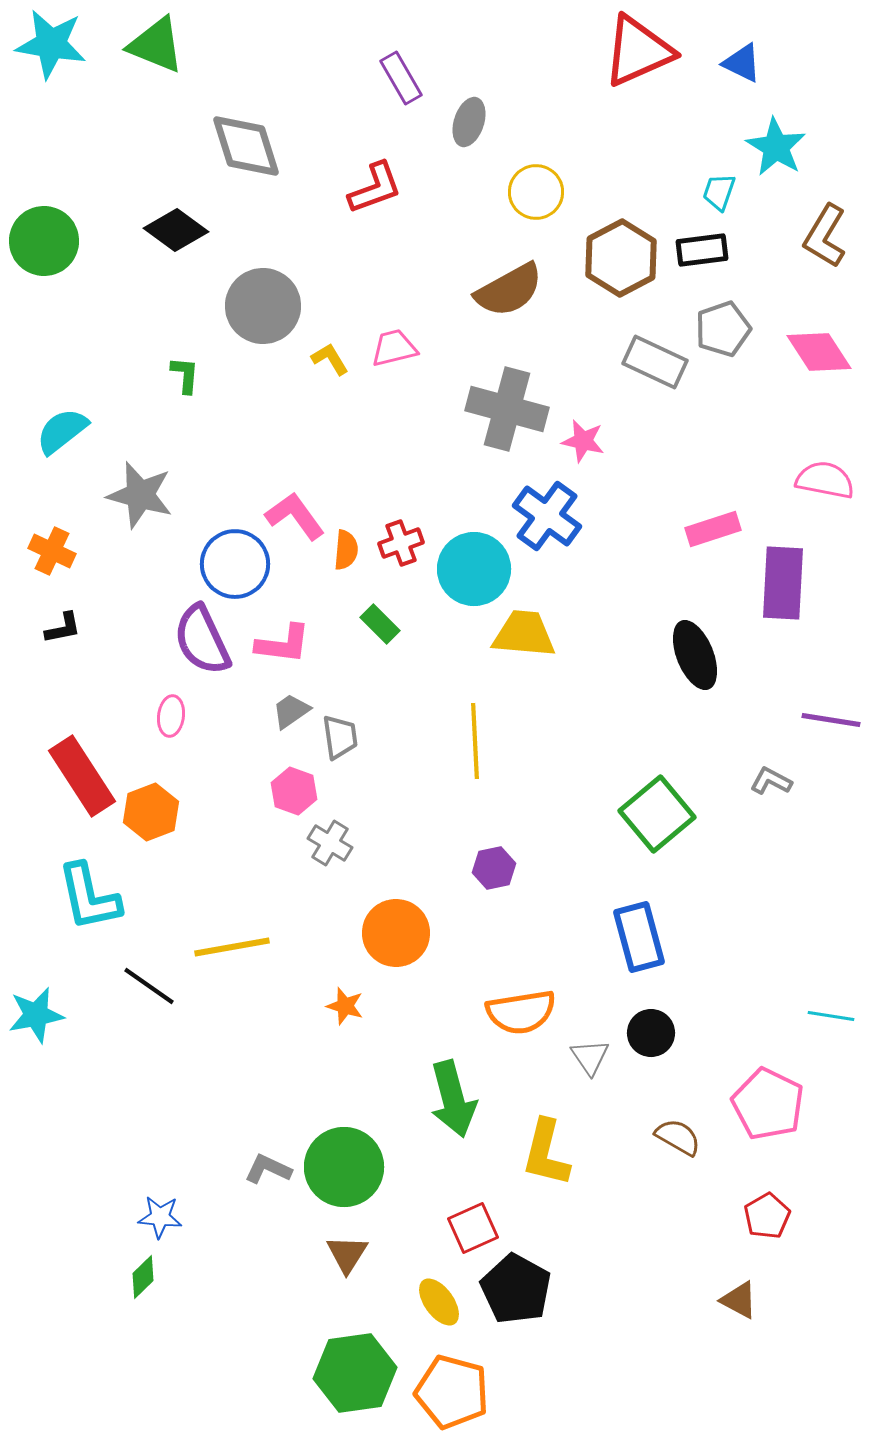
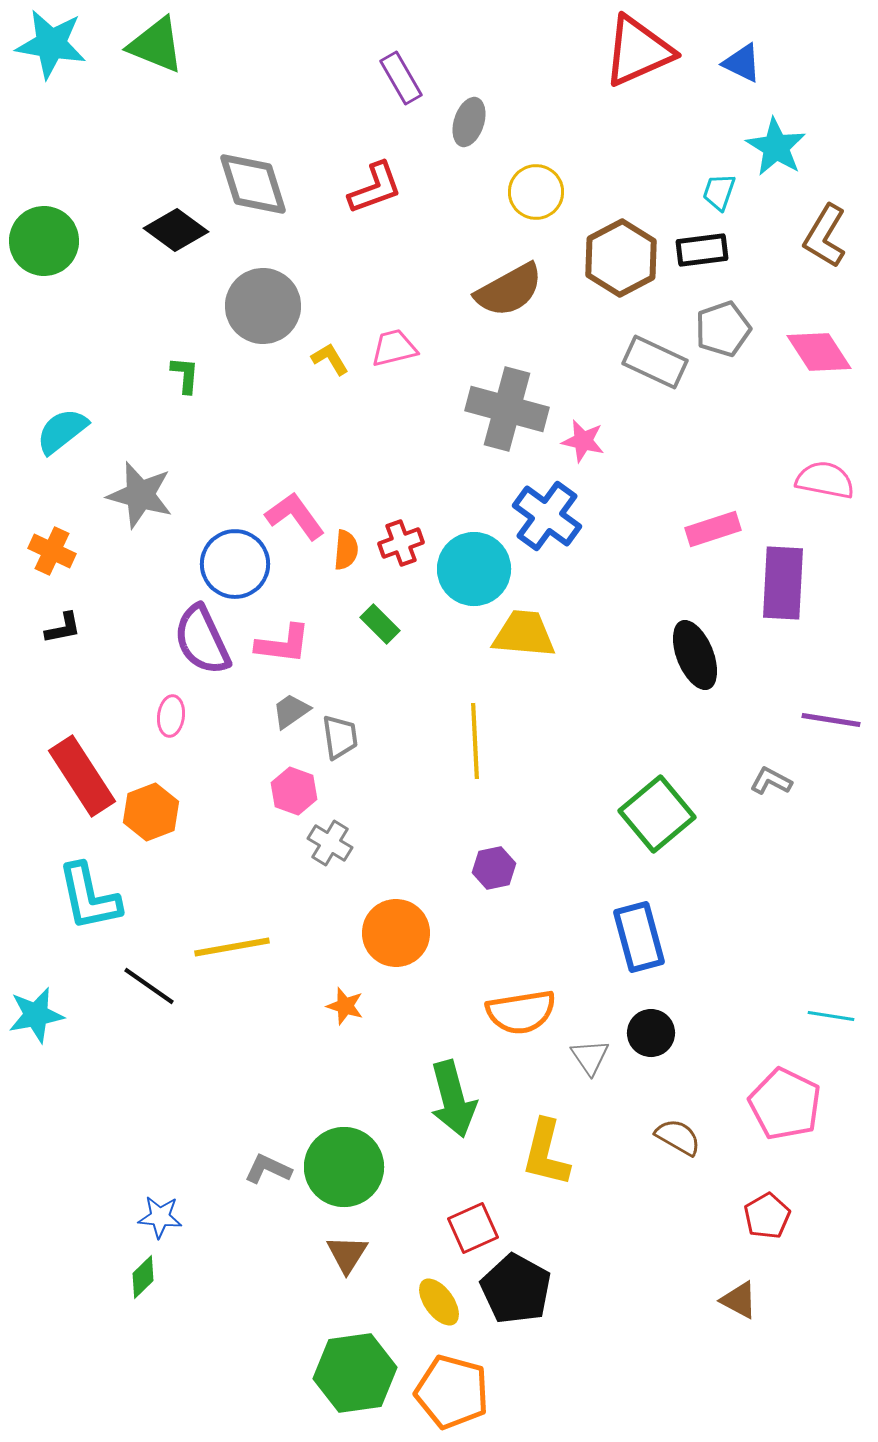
gray diamond at (246, 146): moved 7 px right, 38 px down
pink pentagon at (768, 1104): moved 17 px right
